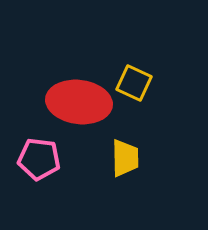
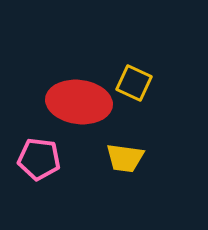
yellow trapezoid: rotated 99 degrees clockwise
